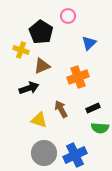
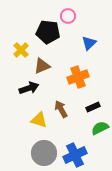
black pentagon: moved 7 px right; rotated 25 degrees counterclockwise
yellow cross: rotated 28 degrees clockwise
black rectangle: moved 1 px up
green semicircle: rotated 150 degrees clockwise
